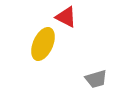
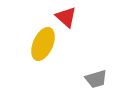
red triangle: rotated 15 degrees clockwise
